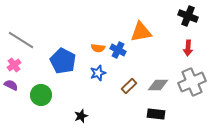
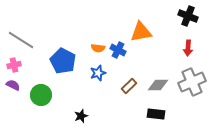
pink cross: rotated 24 degrees clockwise
purple semicircle: moved 2 px right
